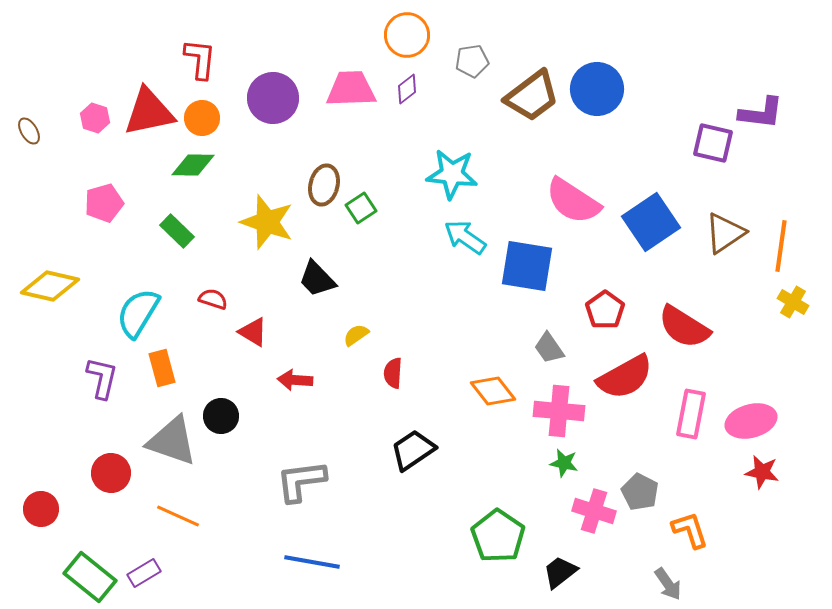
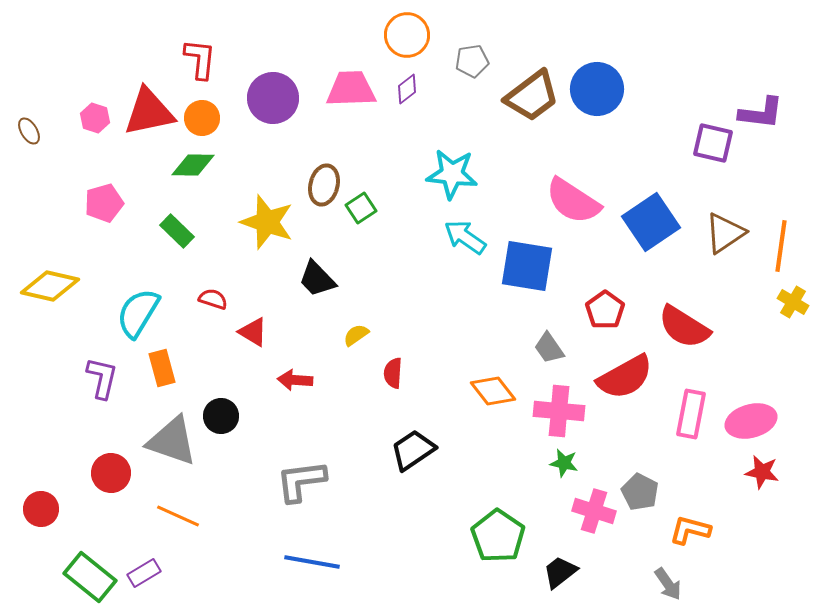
orange L-shape at (690, 530): rotated 57 degrees counterclockwise
